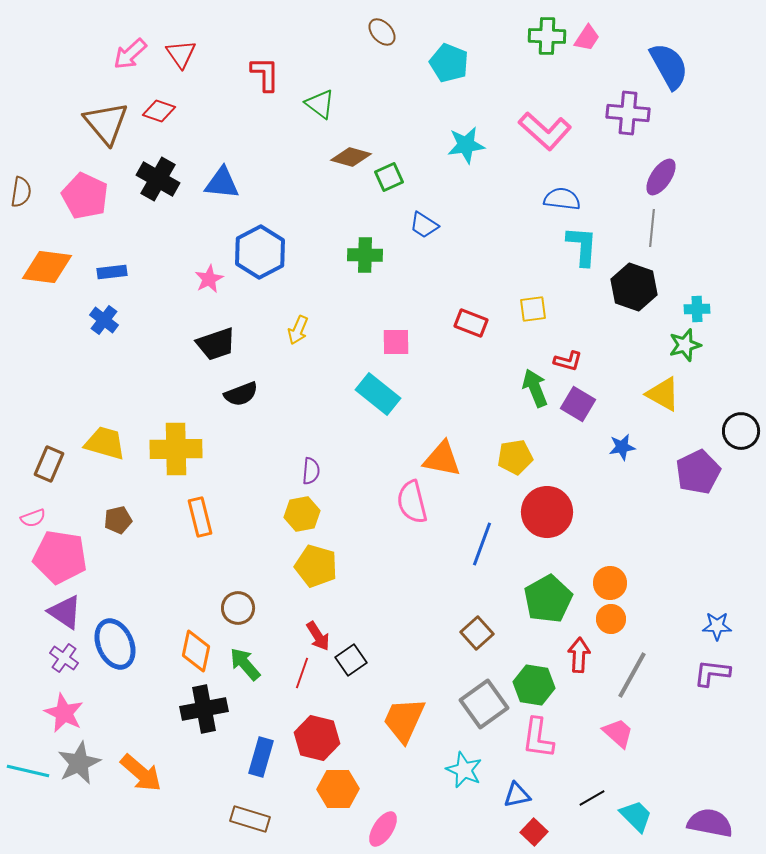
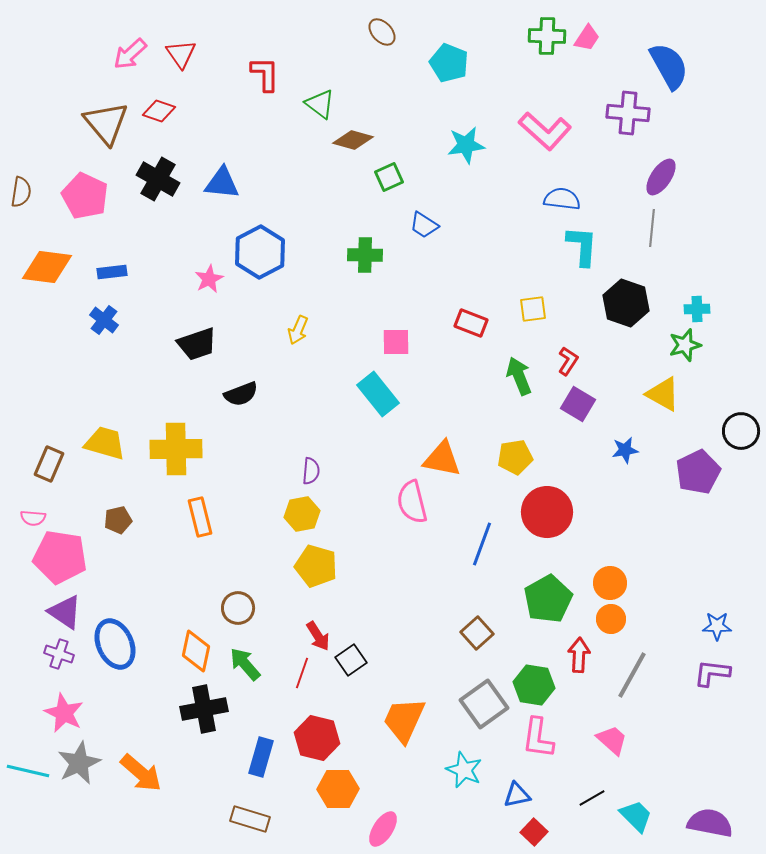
brown diamond at (351, 157): moved 2 px right, 17 px up
black hexagon at (634, 287): moved 8 px left, 16 px down
black trapezoid at (216, 344): moved 19 px left
red L-shape at (568, 361): rotated 72 degrees counterclockwise
green arrow at (535, 388): moved 16 px left, 12 px up
cyan rectangle at (378, 394): rotated 12 degrees clockwise
blue star at (622, 447): moved 3 px right, 3 px down
pink semicircle at (33, 518): rotated 25 degrees clockwise
purple cross at (64, 658): moved 5 px left, 4 px up; rotated 16 degrees counterclockwise
pink trapezoid at (618, 733): moved 6 px left, 7 px down
